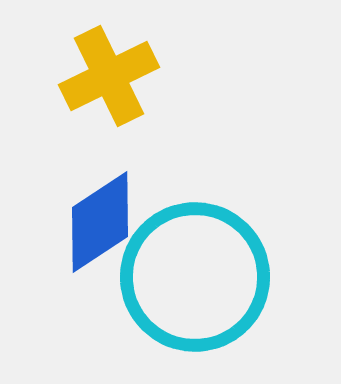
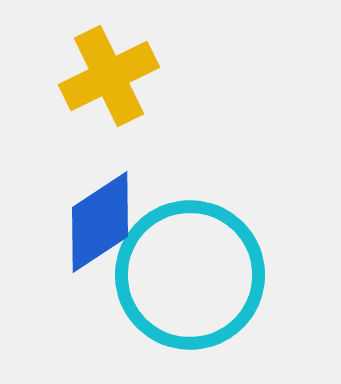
cyan circle: moved 5 px left, 2 px up
